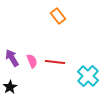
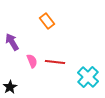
orange rectangle: moved 11 px left, 5 px down
purple arrow: moved 16 px up
cyan cross: moved 1 px down
